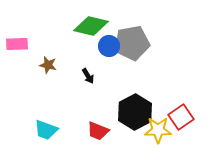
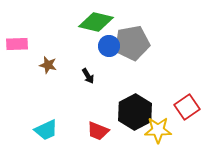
green diamond: moved 5 px right, 4 px up
red square: moved 6 px right, 10 px up
cyan trapezoid: rotated 45 degrees counterclockwise
